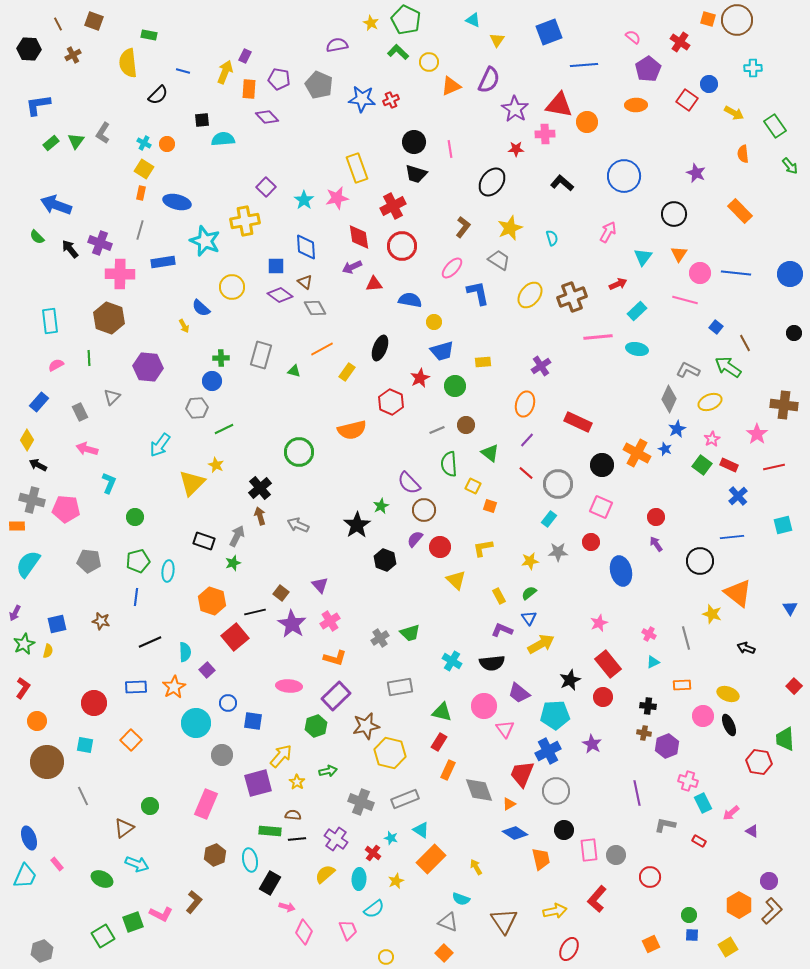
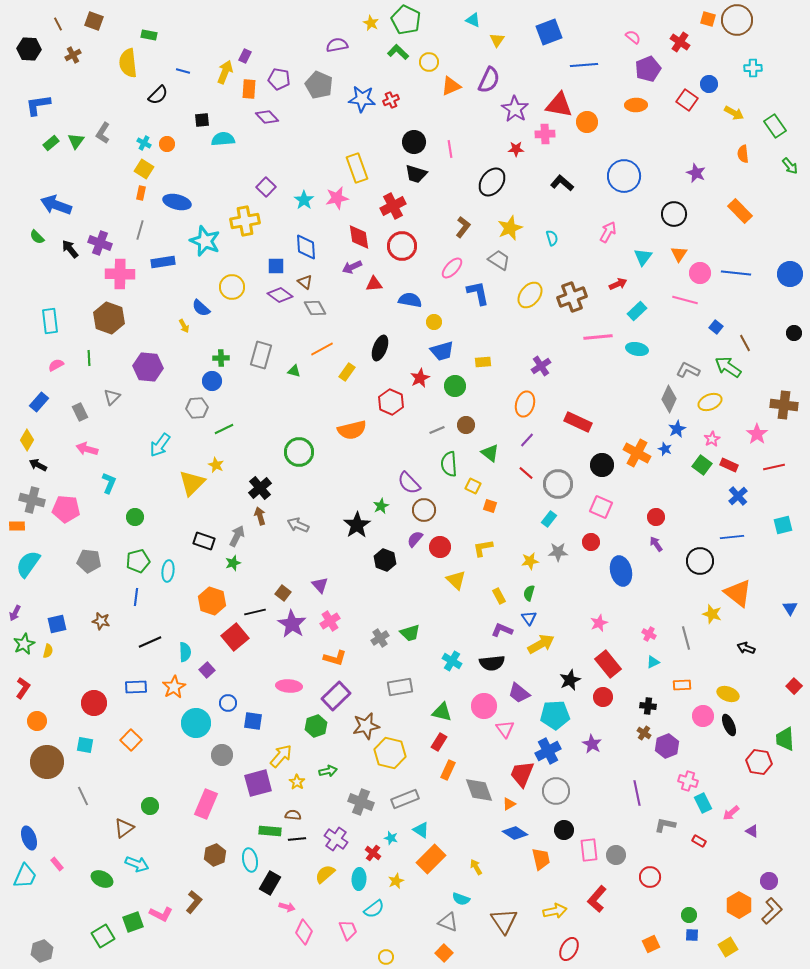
purple pentagon at (648, 69): rotated 10 degrees clockwise
brown square at (281, 593): moved 2 px right
green semicircle at (529, 593): rotated 35 degrees counterclockwise
brown cross at (644, 733): rotated 24 degrees clockwise
